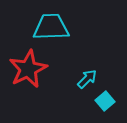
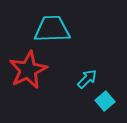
cyan trapezoid: moved 1 px right, 2 px down
red star: moved 1 px down
